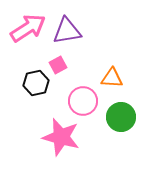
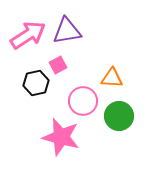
pink arrow: moved 7 px down
green circle: moved 2 px left, 1 px up
